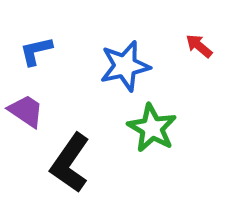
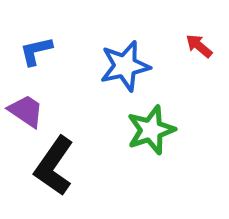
green star: moved 1 px left, 2 px down; rotated 24 degrees clockwise
black L-shape: moved 16 px left, 3 px down
